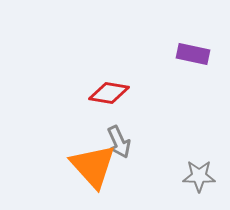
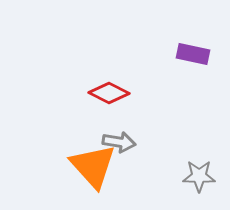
red diamond: rotated 18 degrees clockwise
gray arrow: rotated 56 degrees counterclockwise
